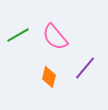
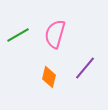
pink semicircle: moved 3 px up; rotated 56 degrees clockwise
